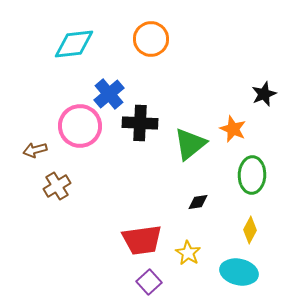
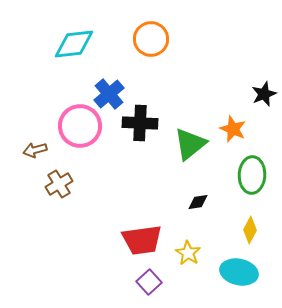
brown cross: moved 2 px right, 2 px up
